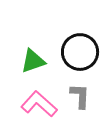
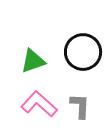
black circle: moved 3 px right
gray L-shape: moved 10 px down
